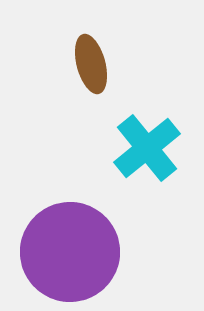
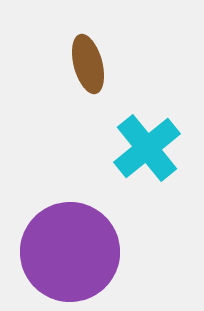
brown ellipse: moved 3 px left
